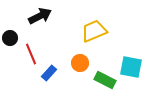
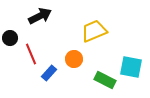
orange circle: moved 6 px left, 4 px up
